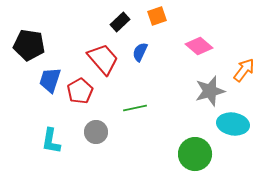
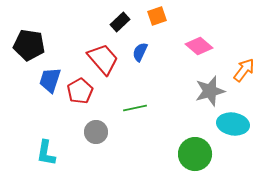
cyan L-shape: moved 5 px left, 12 px down
